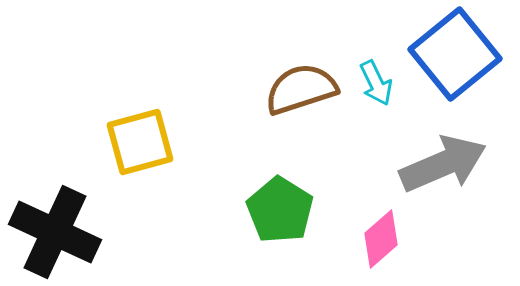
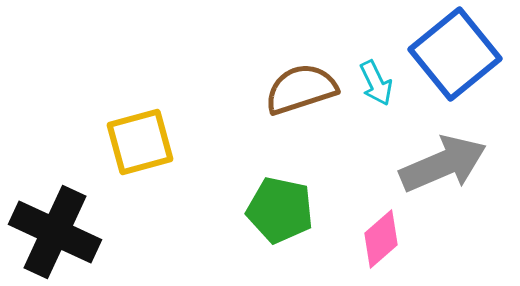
green pentagon: rotated 20 degrees counterclockwise
